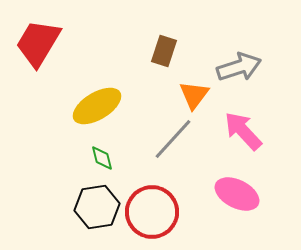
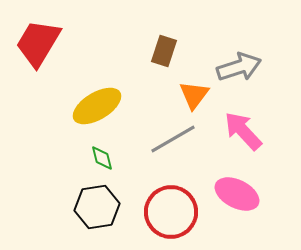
gray line: rotated 18 degrees clockwise
red circle: moved 19 px right
